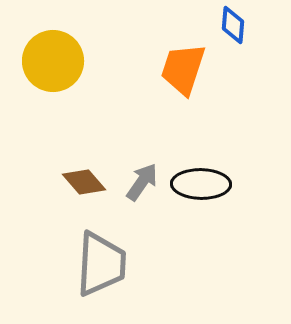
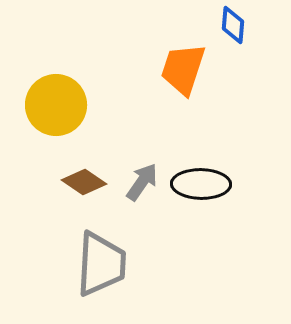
yellow circle: moved 3 px right, 44 px down
brown diamond: rotated 15 degrees counterclockwise
